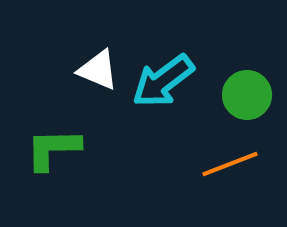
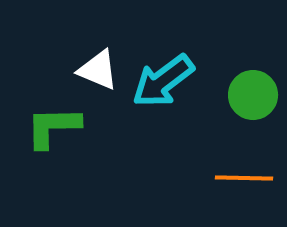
green circle: moved 6 px right
green L-shape: moved 22 px up
orange line: moved 14 px right, 14 px down; rotated 22 degrees clockwise
